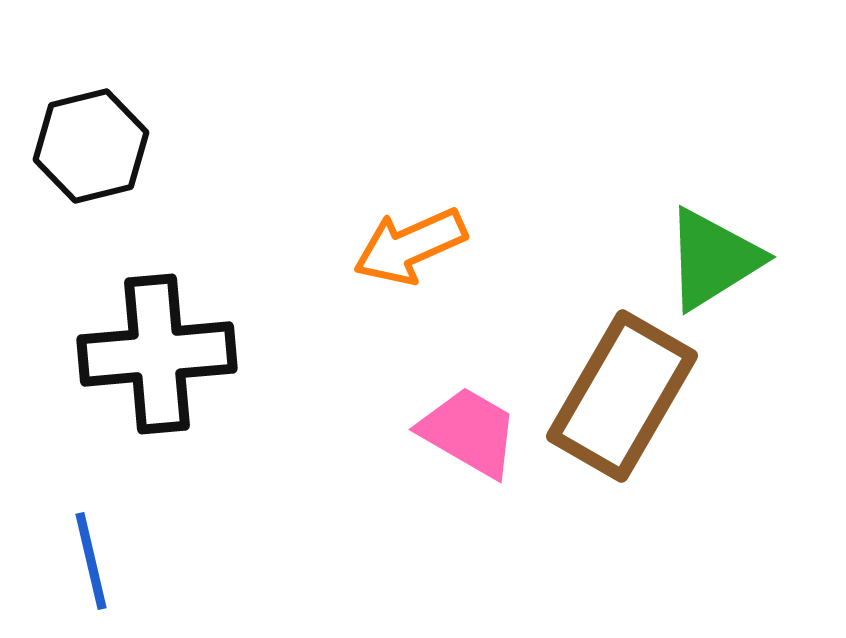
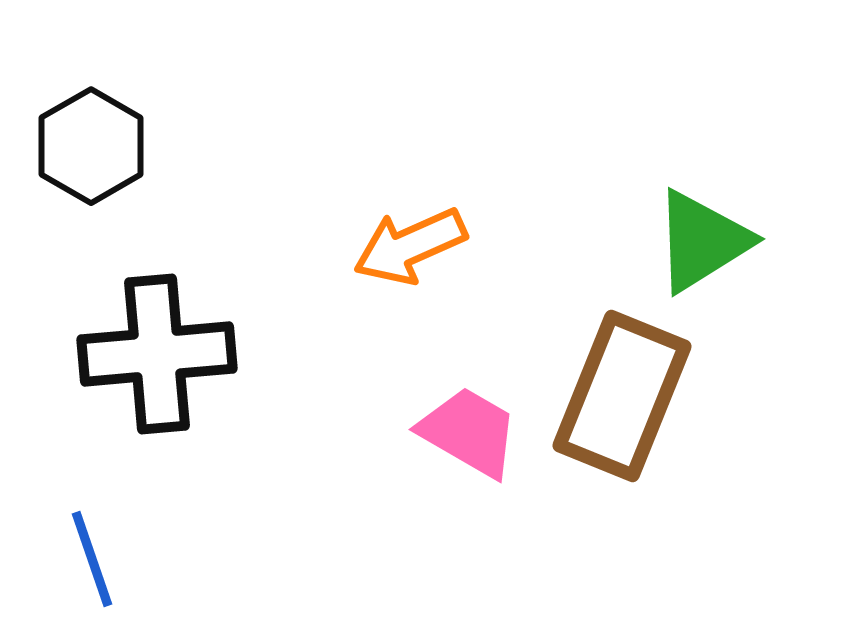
black hexagon: rotated 16 degrees counterclockwise
green triangle: moved 11 px left, 18 px up
brown rectangle: rotated 8 degrees counterclockwise
blue line: moved 1 px right, 2 px up; rotated 6 degrees counterclockwise
